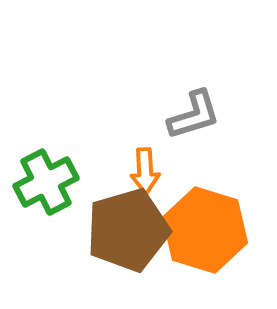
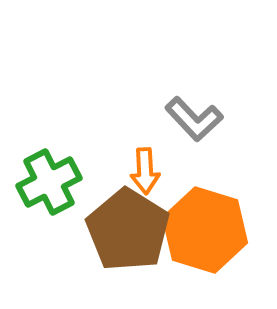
gray L-shape: moved 4 px down; rotated 64 degrees clockwise
green cross: moved 3 px right
brown pentagon: rotated 24 degrees counterclockwise
